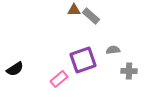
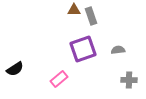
gray rectangle: rotated 30 degrees clockwise
gray semicircle: moved 5 px right
purple square: moved 11 px up
gray cross: moved 9 px down
